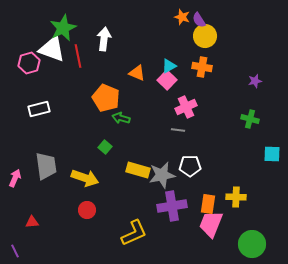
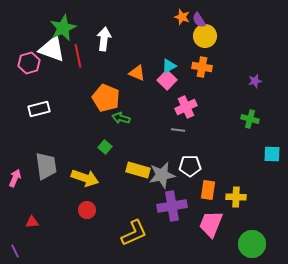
orange rectangle: moved 14 px up
